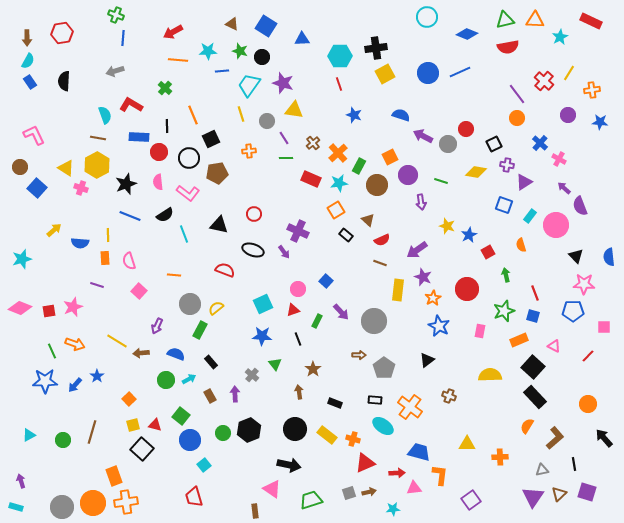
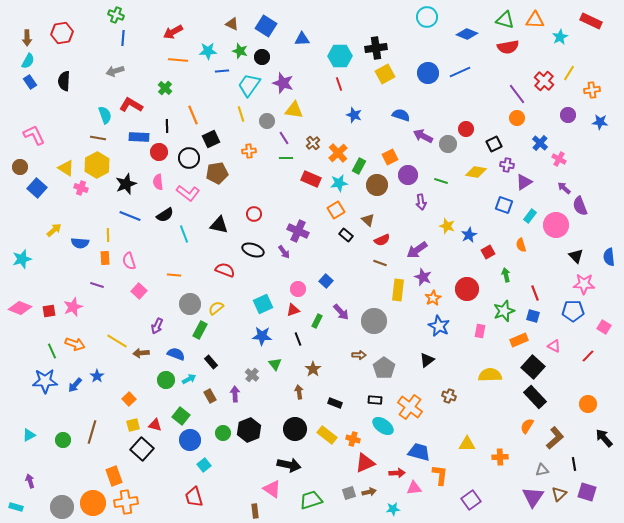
green triangle at (505, 20): rotated 30 degrees clockwise
pink square at (604, 327): rotated 32 degrees clockwise
purple arrow at (21, 481): moved 9 px right
